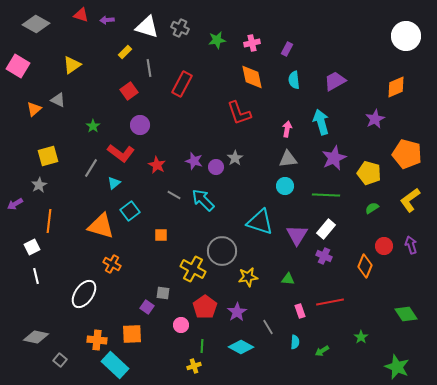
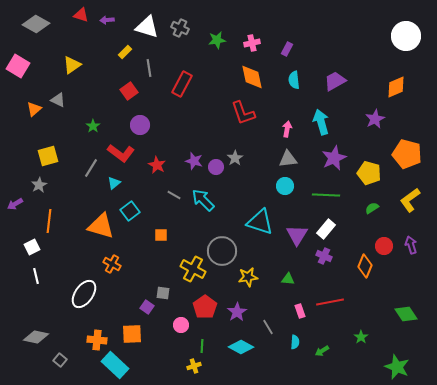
red L-shape at (239, 113): moved 4 px right
